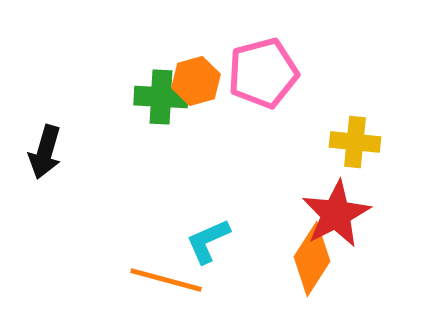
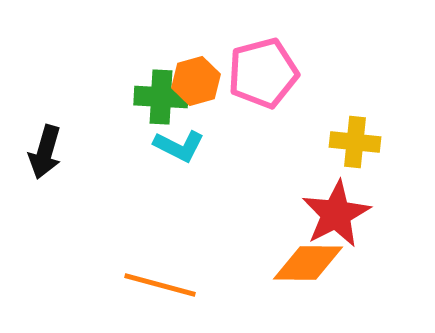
cyan L-shape: moved 29 px left, 95 px up; rotated 129 degrees counterclockwise
orange diamond: moved 4 px left, 4 px down; rotated 58 degrees clockwise
orange line: moved 6 px left, 5 px down
